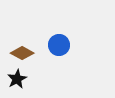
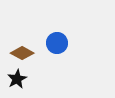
blue circle: moved 2 px left, 2 px up
